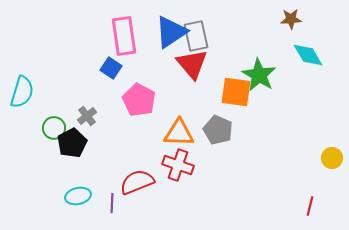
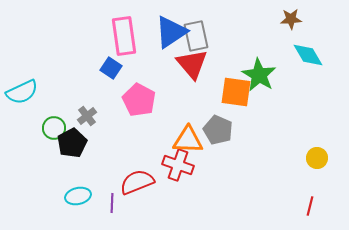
cyan semicircle: rotated 48 degrees clockwise
orange triangle: moved 9 px right, 7 px down
yellow circle: moved 15 px left
